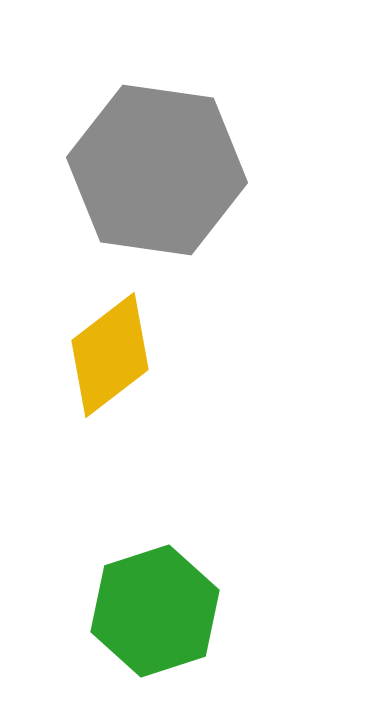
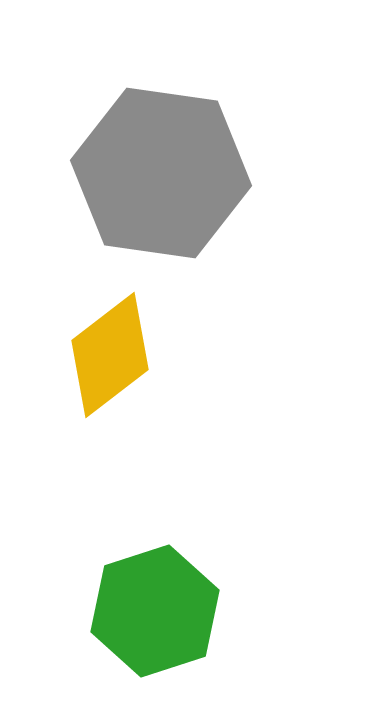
gray hexagon: moved 4 px right, 3 px down
